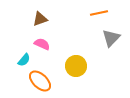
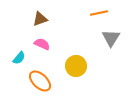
gray triangle: rotated 12 degrees counterclockwise
cyan semicircle: moved 5 px left, 2 px up
